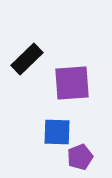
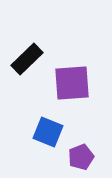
blue square: moved 9 px left; rotated 20 degrees clockwise
purple pentagon: moved 1 px right
